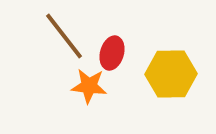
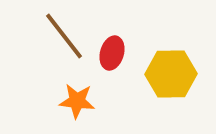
orange star: moved 12 px left, 15 px down
